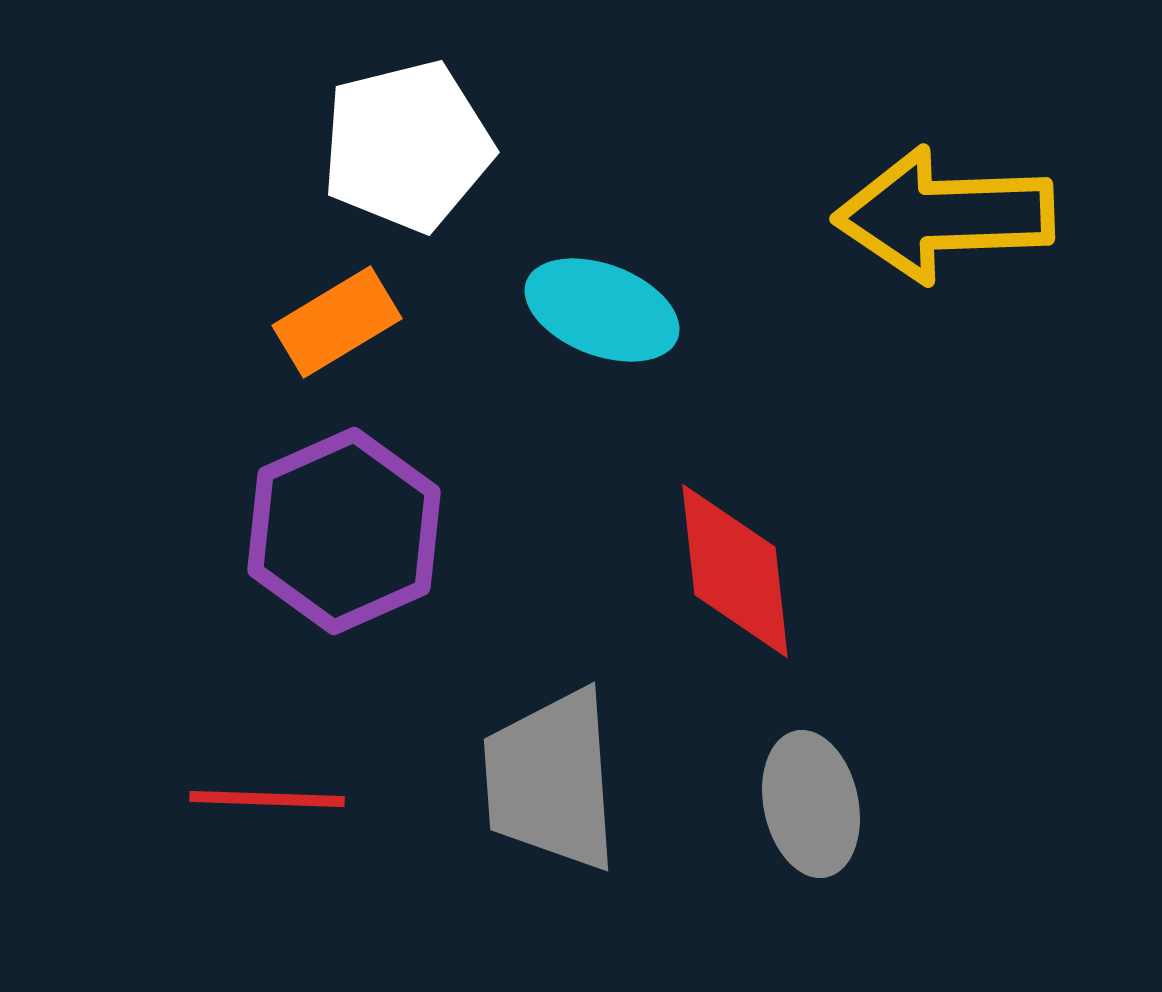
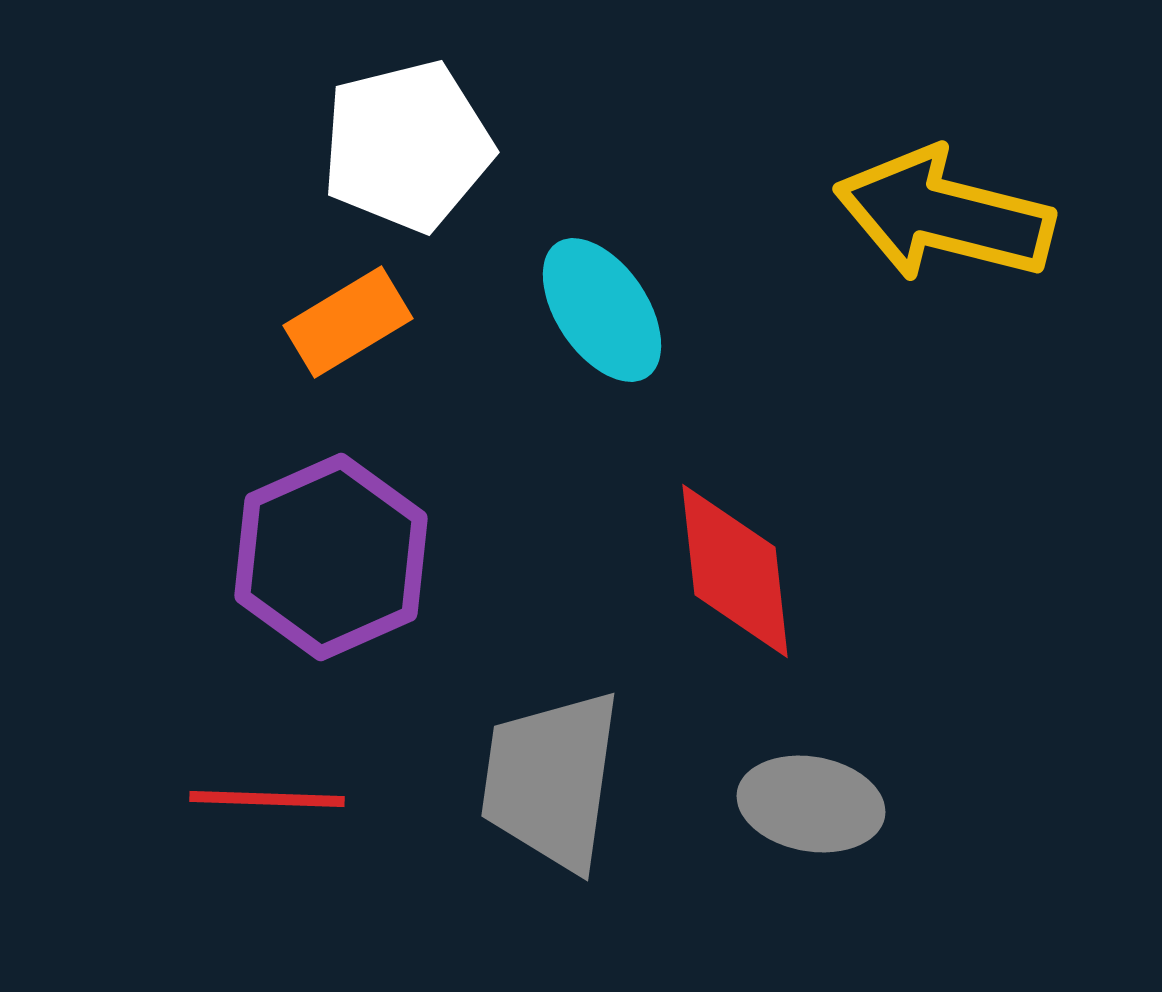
yellow arrow: rotated 16 degrees clockwise
cyan ellipse: rotated 35 degrees clockwise
orange rectangle: moved 11 px right
purple hexagon: moved 13 px left, 26 px down
gray trapezoid: rotated 12 degrees clockwise
gray ellipse: rotated 68 degrees counterclockwise
